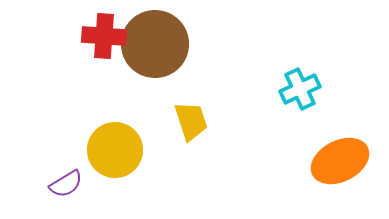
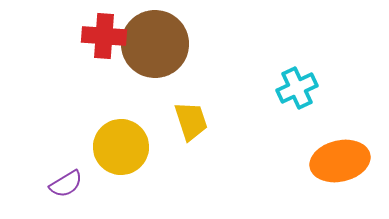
cyan cross: moved 3 px left, 1 px up
yellow circle: moved 6 px right, 3 px up
orange ellipse: rotated 14 degrees clockwise
